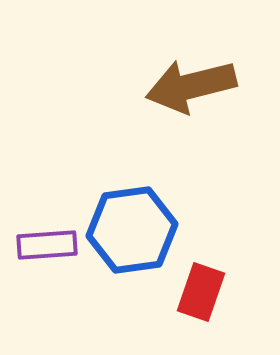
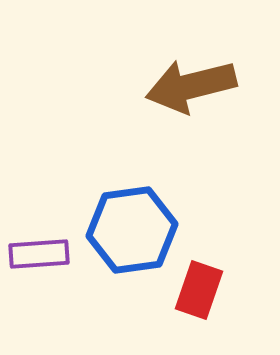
purple rectangle: moved 8 px left, 9 px down
red rectangle: moved 2 px left, 2 px up
